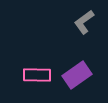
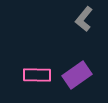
gray L-shape: moved 3 px up; rotated 15 degrees counterclockwise
